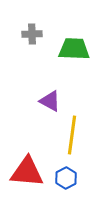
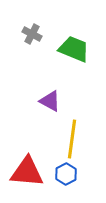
gray cross: rotated 30 degrees clockwise
green trapezoid: rotated 20 degrees clockwise
yellow line: moved 4 px down
blue hexagon: moved 4 px up
